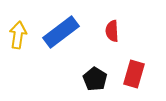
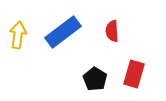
blue rectangle: moved 2 px right
